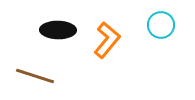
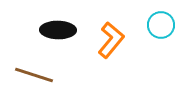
orange L-shape: moved 4 px right
brown line: moved 1 px left, 1 px up
